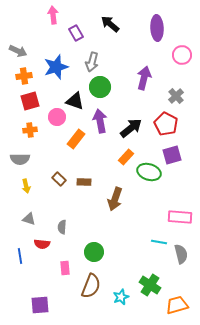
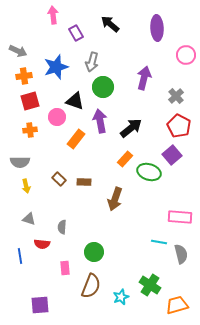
pink circle at (182, 55): moved 4 px right
green circle at (100, 87): moved 3 px right
red pentagon at (166, 124): moved 13 px right, 2 px down
purple square at (172, 155): rotated 24 degrees counterclockwise
orange rectangle at (126, 157): moved 1 px left, 2 px down
gray semicircle at (20, 159): moved 3 px down
